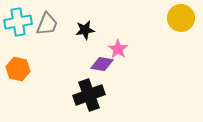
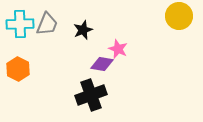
yellow circle: moved 2 px left, 2 px up
cyan cross: moved 2 px right, 2 px down; rotated 8 degrees clockwise
black star: moved 2 px left; rotated 12 degrees counterclockwise
pink star: rotated 12 degrees counterclockwise
orange hexagon: rotated 15 degrees clockwise
black cross: moved 2 px right
